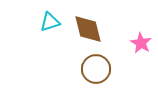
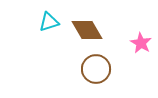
cyan triangle: moved 1 px left
brown diamond: moved 1 px left, 1 px down; rotated 16 degrees counterclockwise
